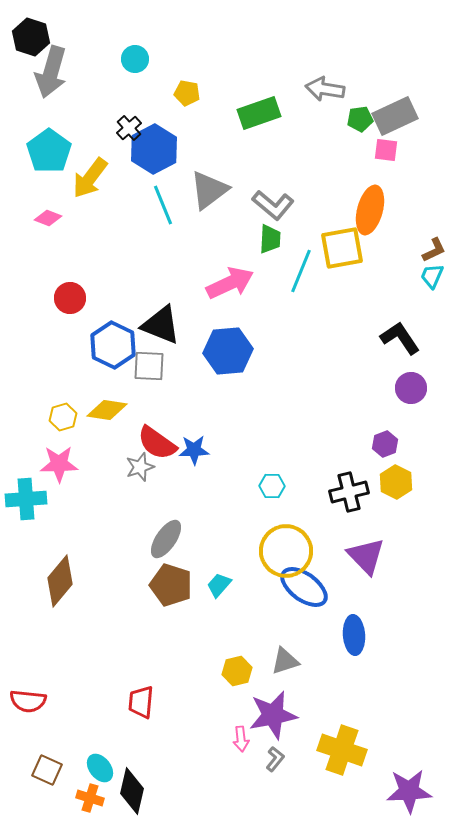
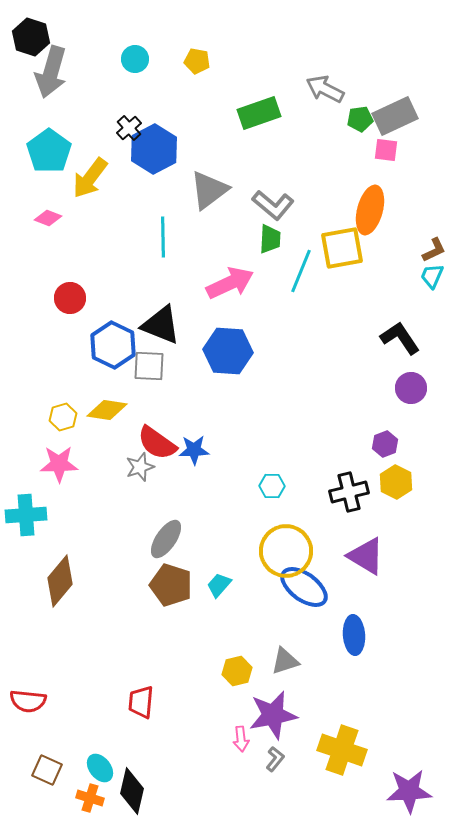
gray arrow at (325, 89): rotated 18 degrees clockwise
yellow pentagon at (187, 93): moved 10 px right, 32 px up
cyan line at (163, 205): moved 32 px down; rotated 21 degrees clockwise
blue hexagon at (228, 351): rotated 9 degrees clockwise
cyan cross at (26, 499): moved 16 px down
purple triangle at (366, 556): rotated 15 degrees counterclockwise
